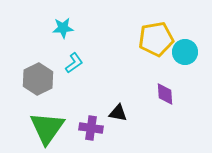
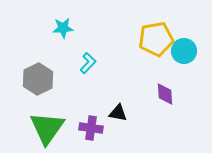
cyan circle: moved 1 px left, 1 px up
cyan L-shape: moved 14 px right; rotated 10 degrees counterclockwise
